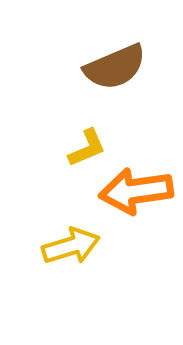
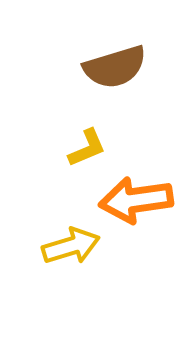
brown semicircle: rotated 6 degrees clockwise
orange arrow: moved 9 px down
